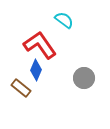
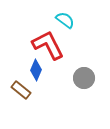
cyan semicircle: moved 1 px right
red L-shape: moved 8 px right; rotated 8 degrees clockwise
brown rectangle: moved 2 px down
